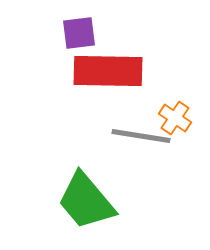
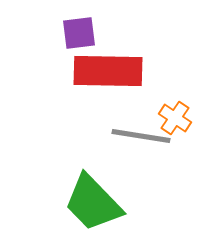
green trapezoid: moved 7 px right, 2 px down; rotated 4 degrees counterclockwise
